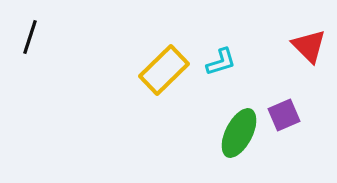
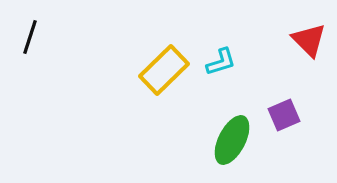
red triangle: moved 6 px up
green ellipse: moved 7 px left, 7 px down
